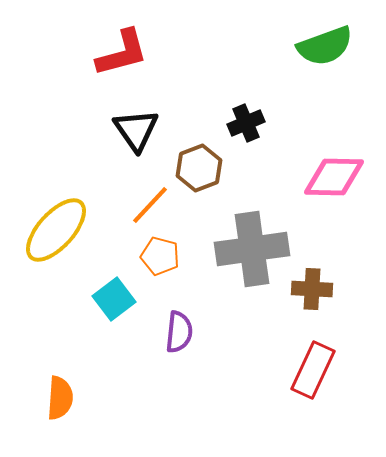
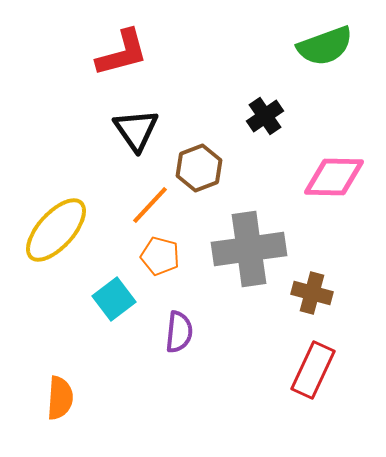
black cross: moved 19 px right, 7 px up; rotated 12 degrees counterclockwise
gray cross: moved 3 px left
brown cross: moved 4 px down; rotated 12 degrees clockwise
